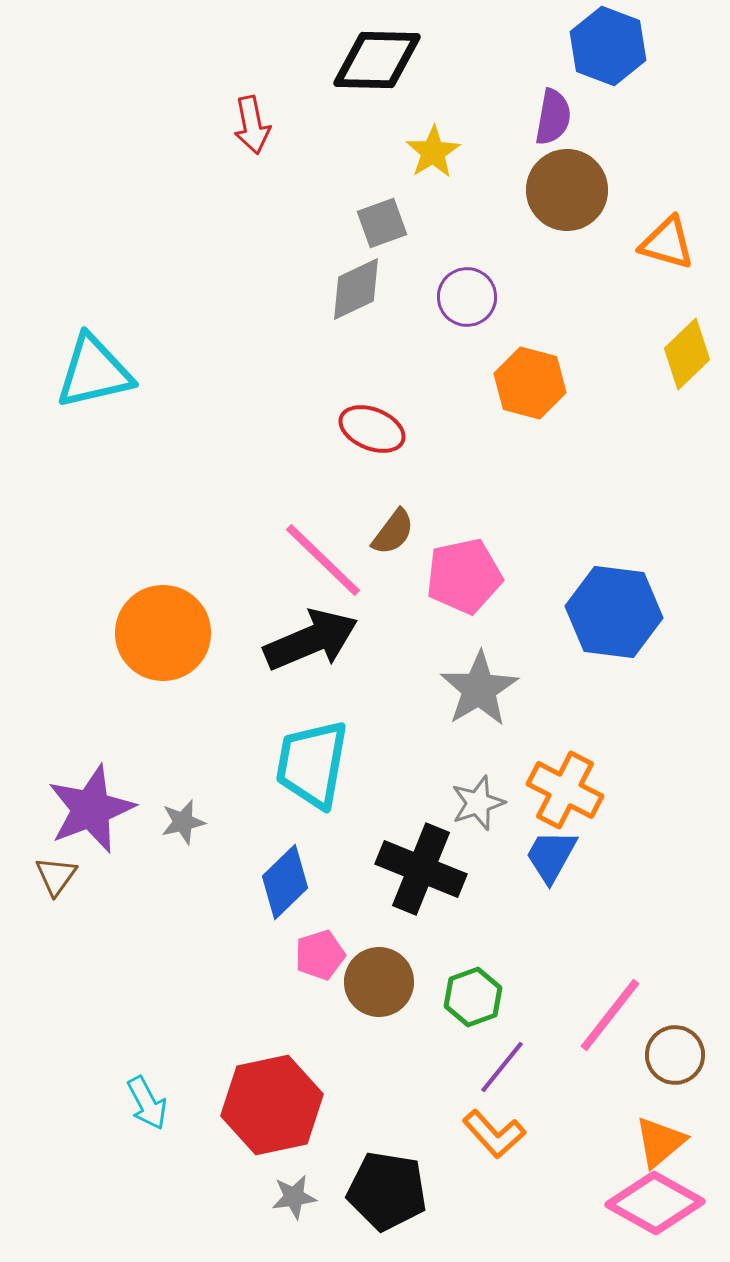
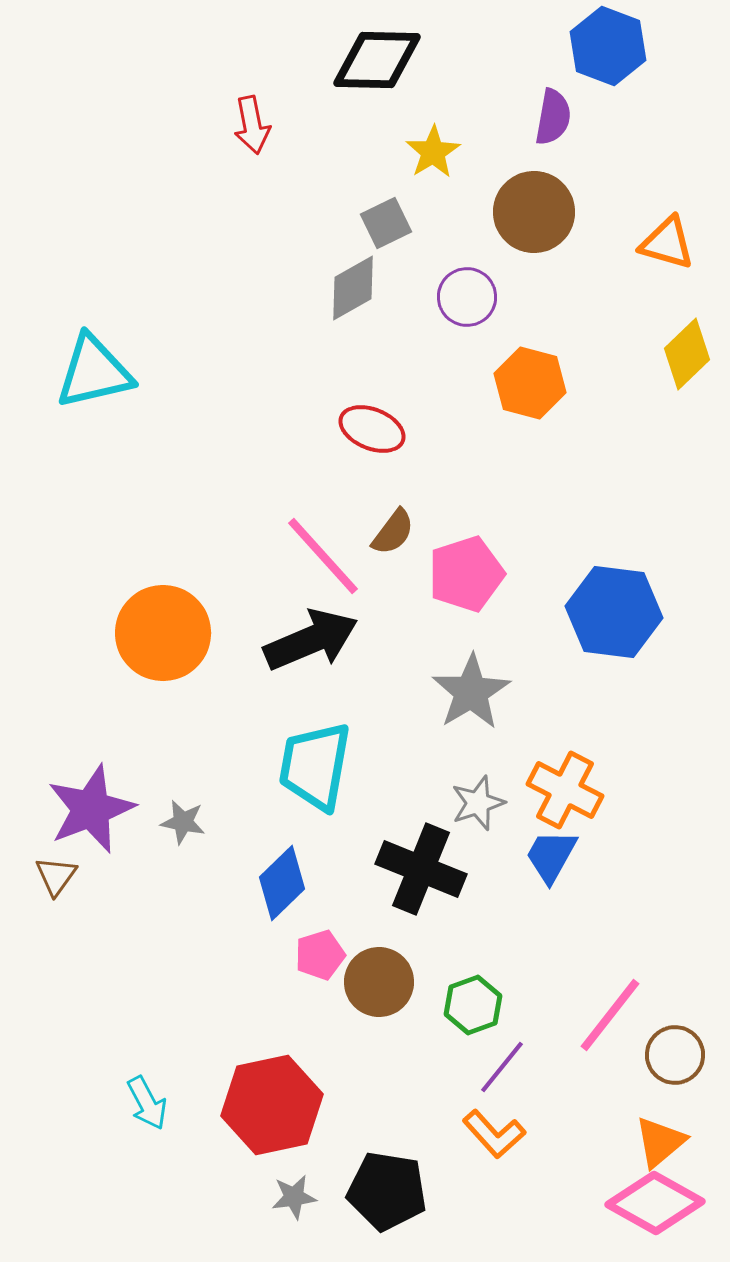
brown circle at (567, 190): moved 33 px left, 22 px down
gray square at (382, 223): moved 4 px right; rotated 6 degrees counterclockwise
gray diamond at (356, 289): moved 3 px left, 1 px up; rotated 4 degrees counterclockwise
pink line at (323, 560): moved 4 px up; rotated 4 degrees clockwise
pink pentagon at (464, 576): moved 2 px right, 2 px up; rotated 6 degrees counterclockwise
gray star at (479, 689): moved 8 px left, 3 px down
cyan trapezoid at (312, 764): moved 3 px right, 2 px down
gray star at (183, 822): rotated 24 degrees clockwise
blue diamond at (285, 882): moved 3 px left, 1 px down
green hexagon at (473, 997): moved 8 px down
